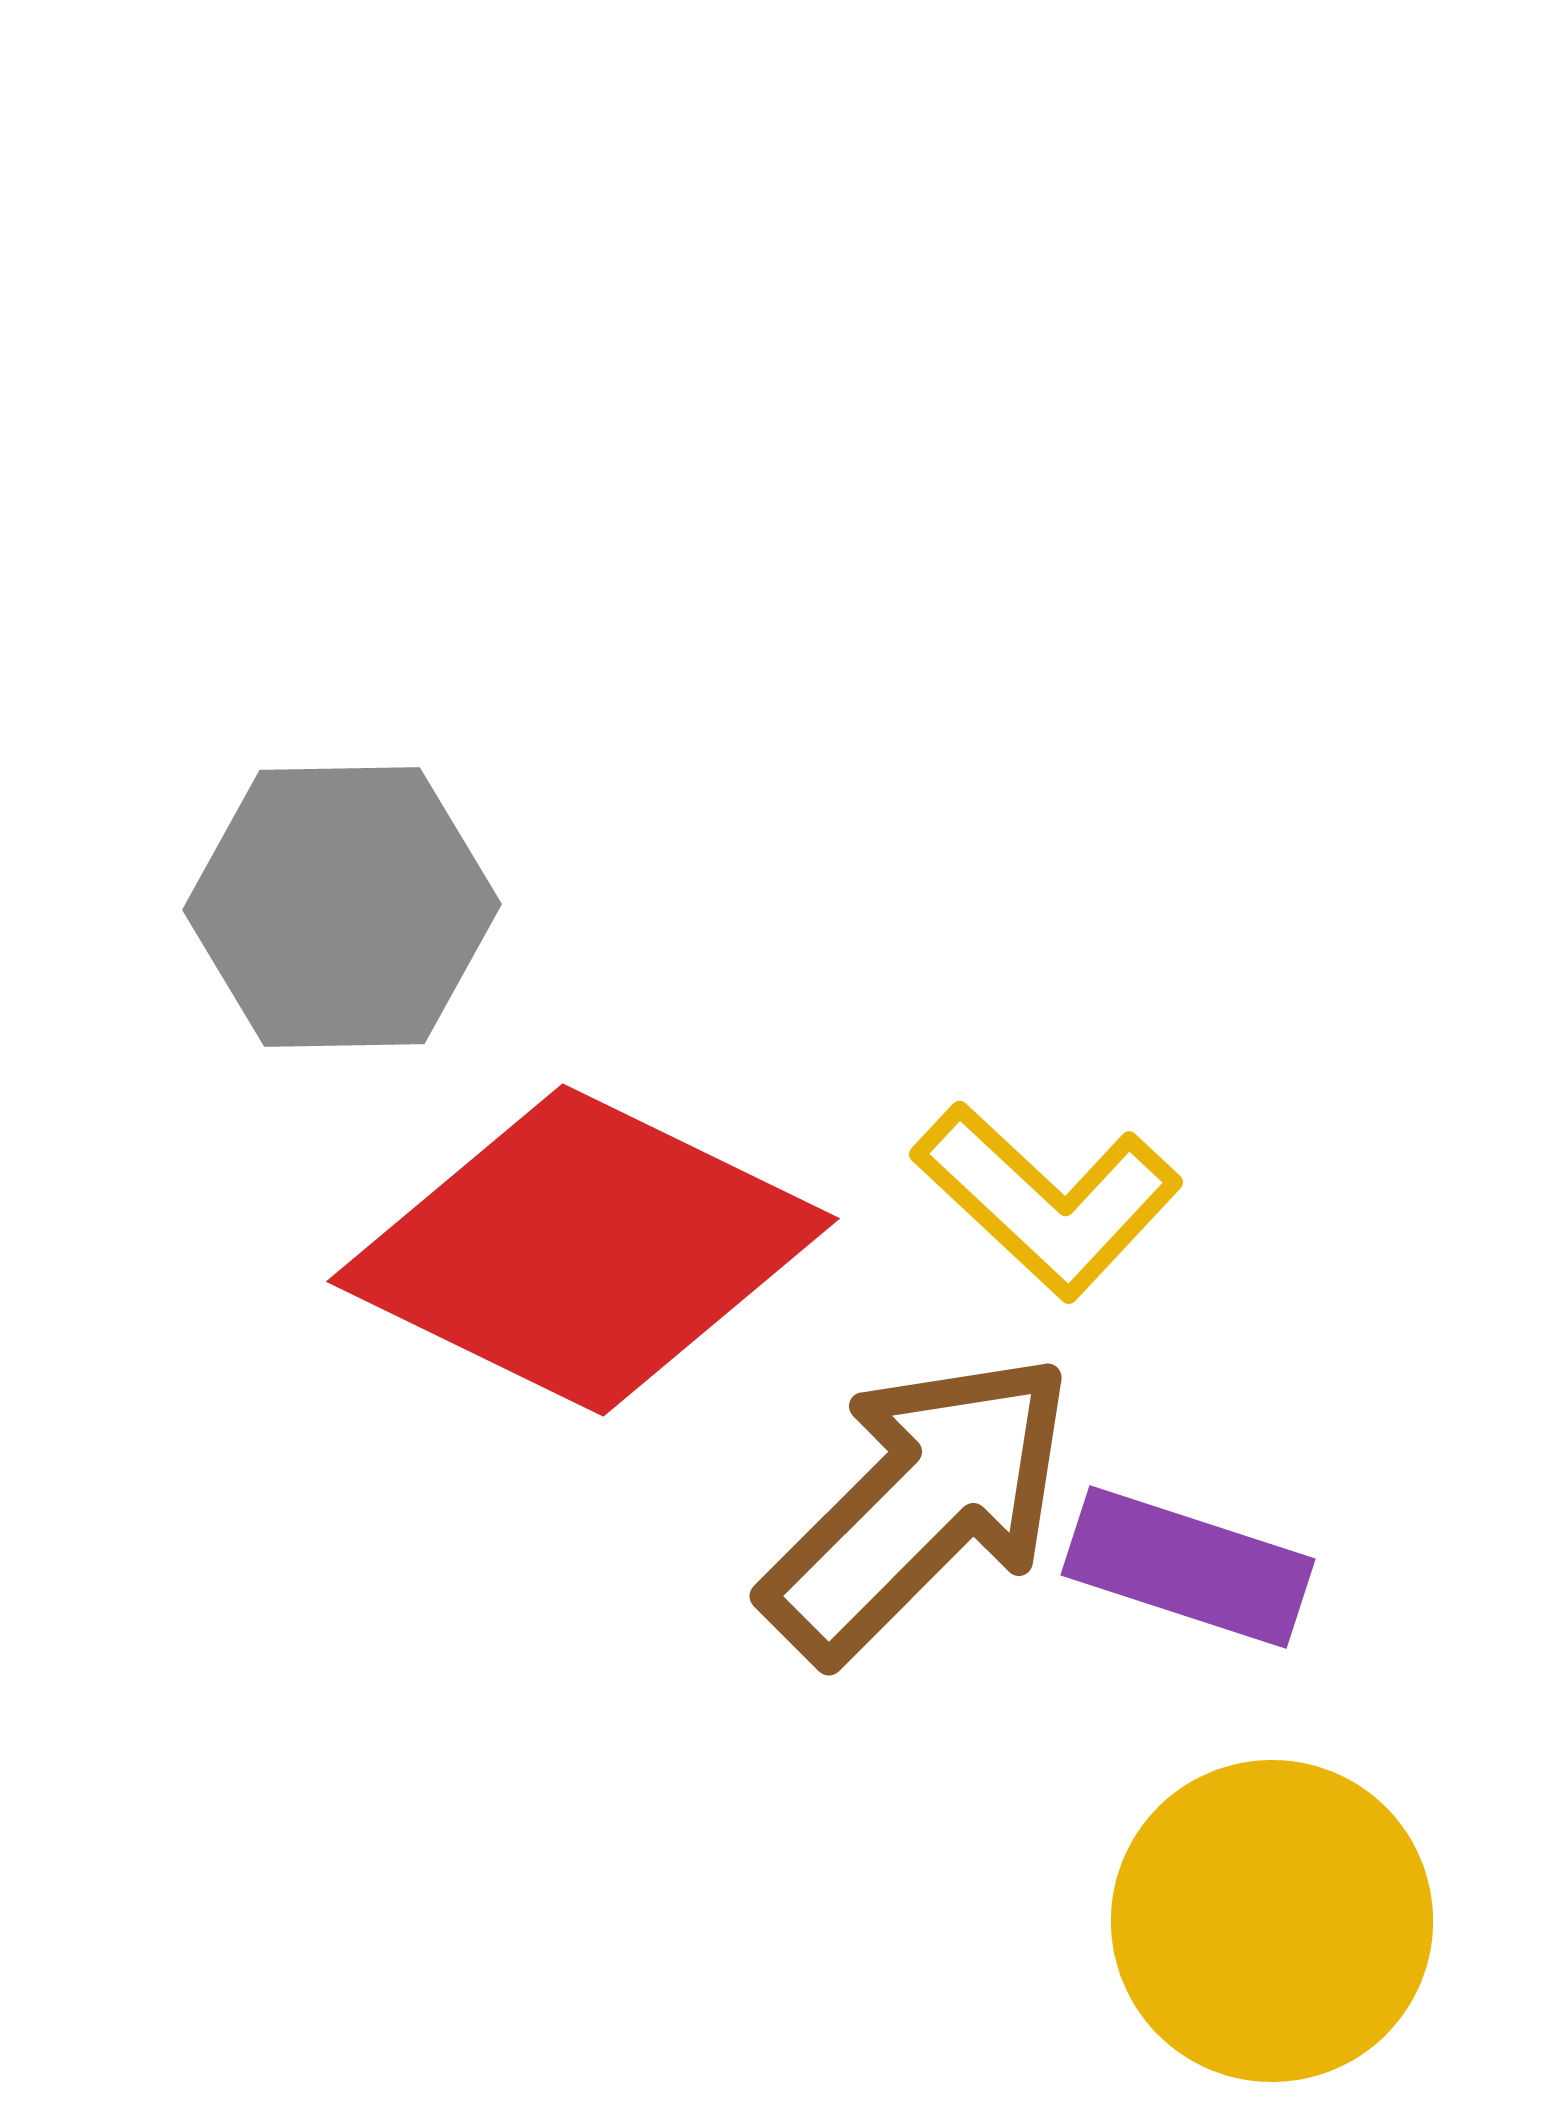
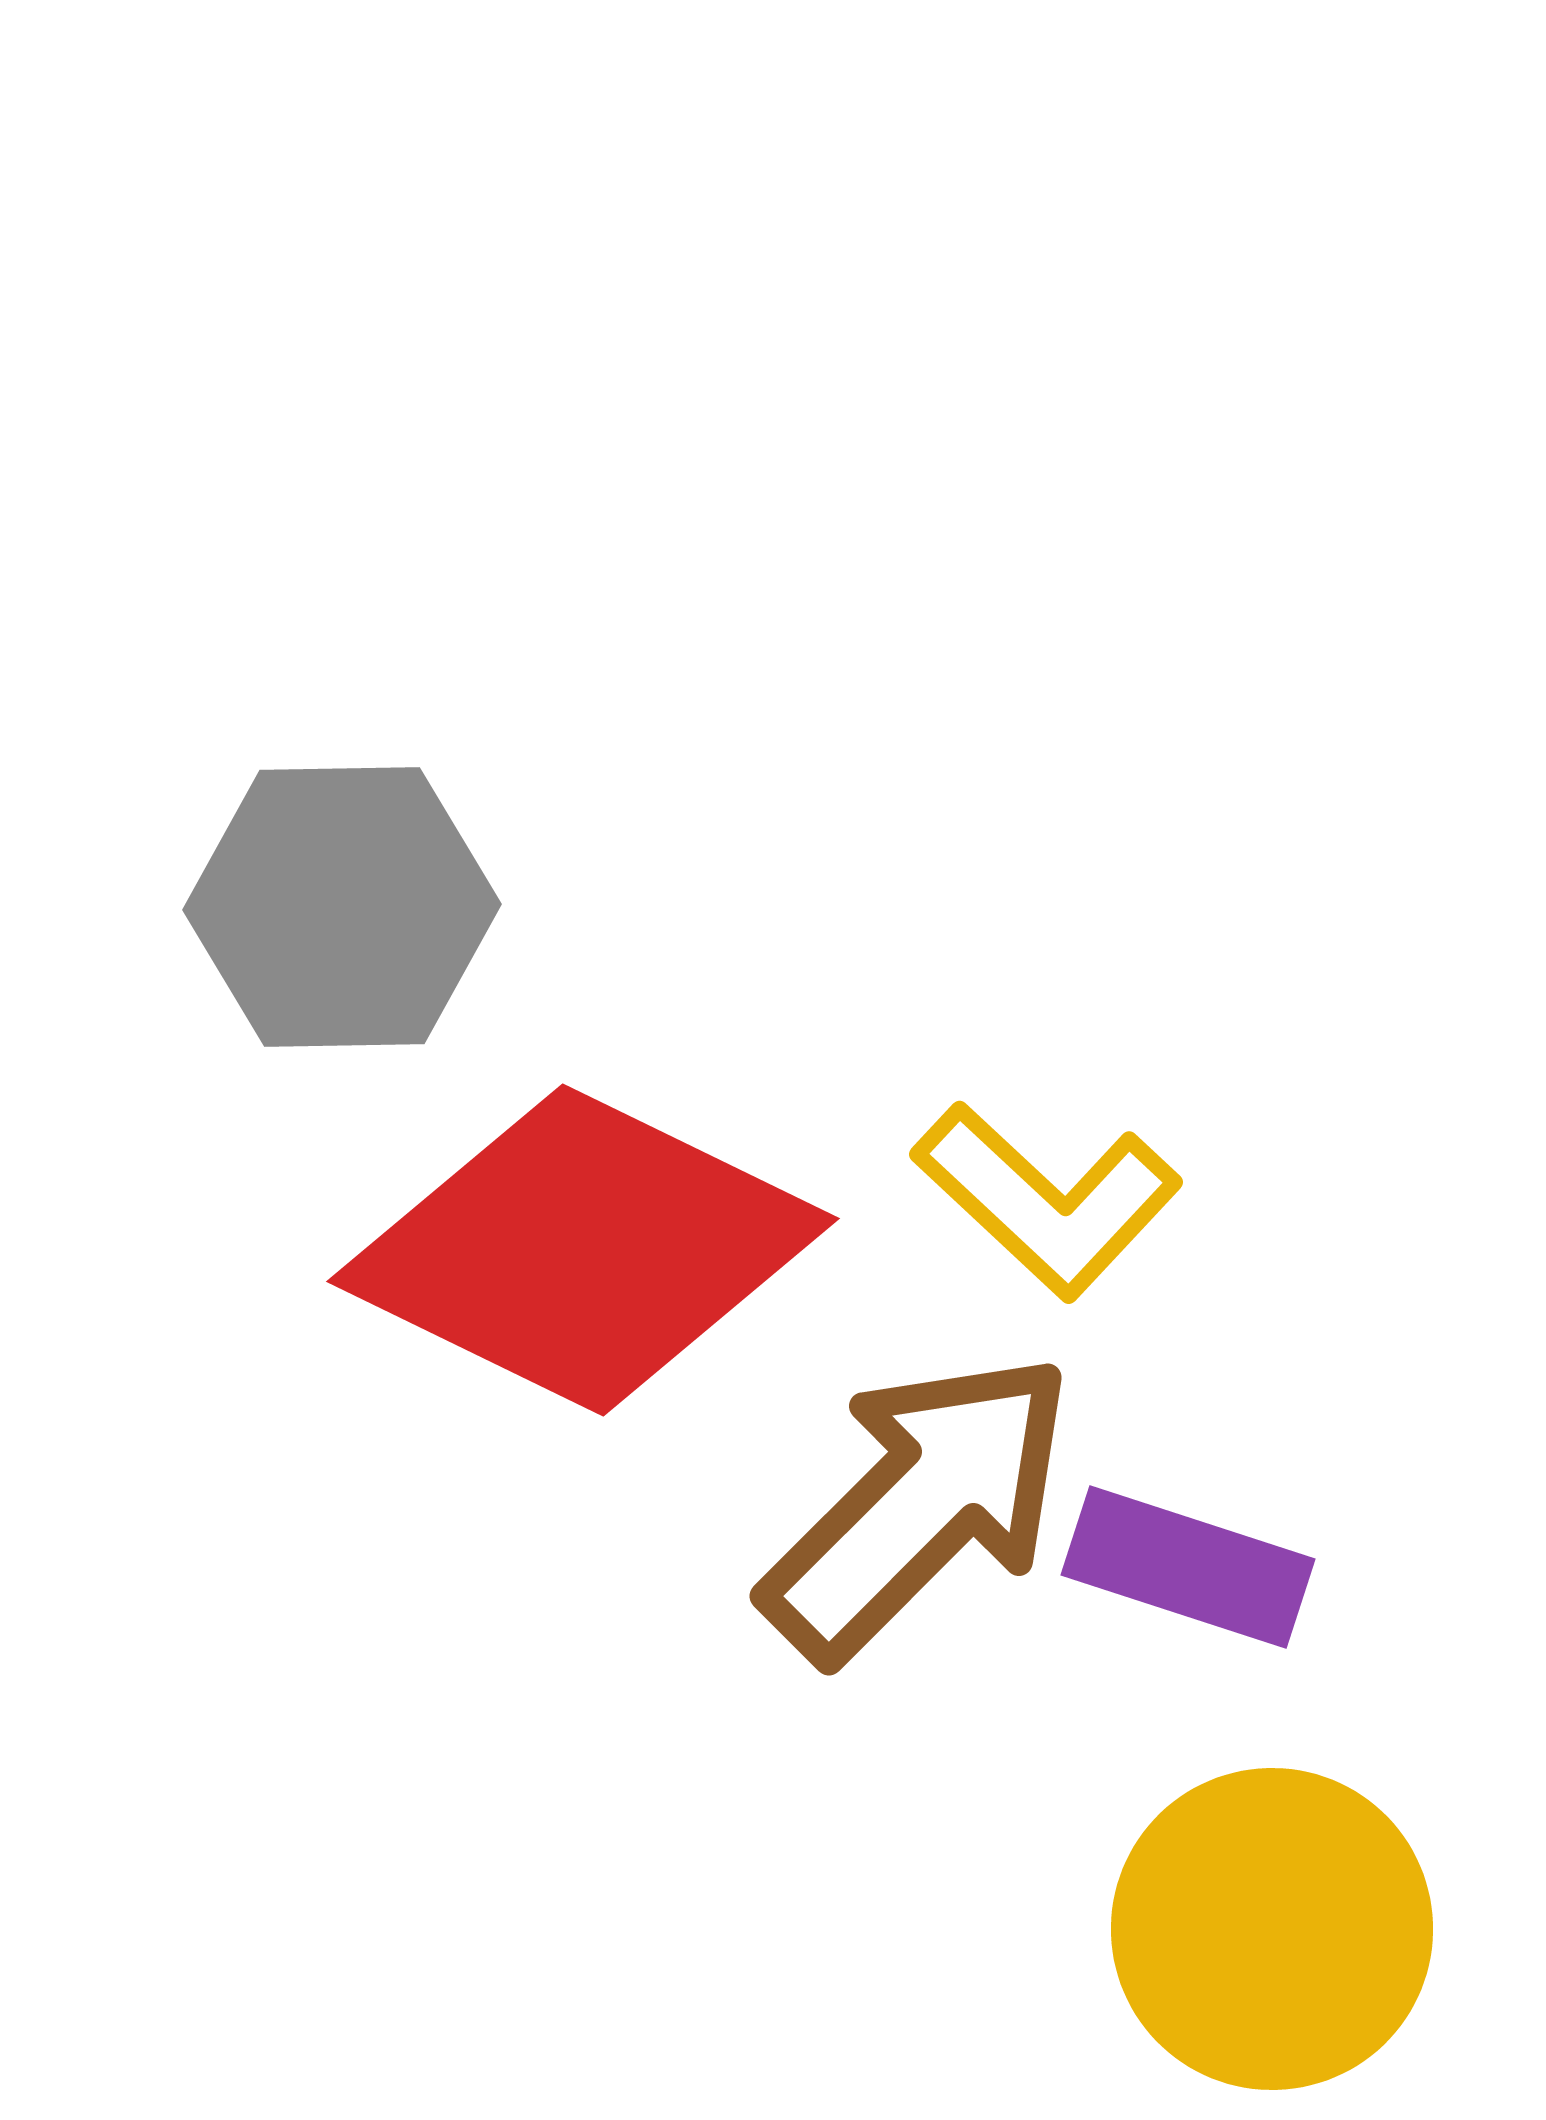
yellow circle: moved 8 px down
